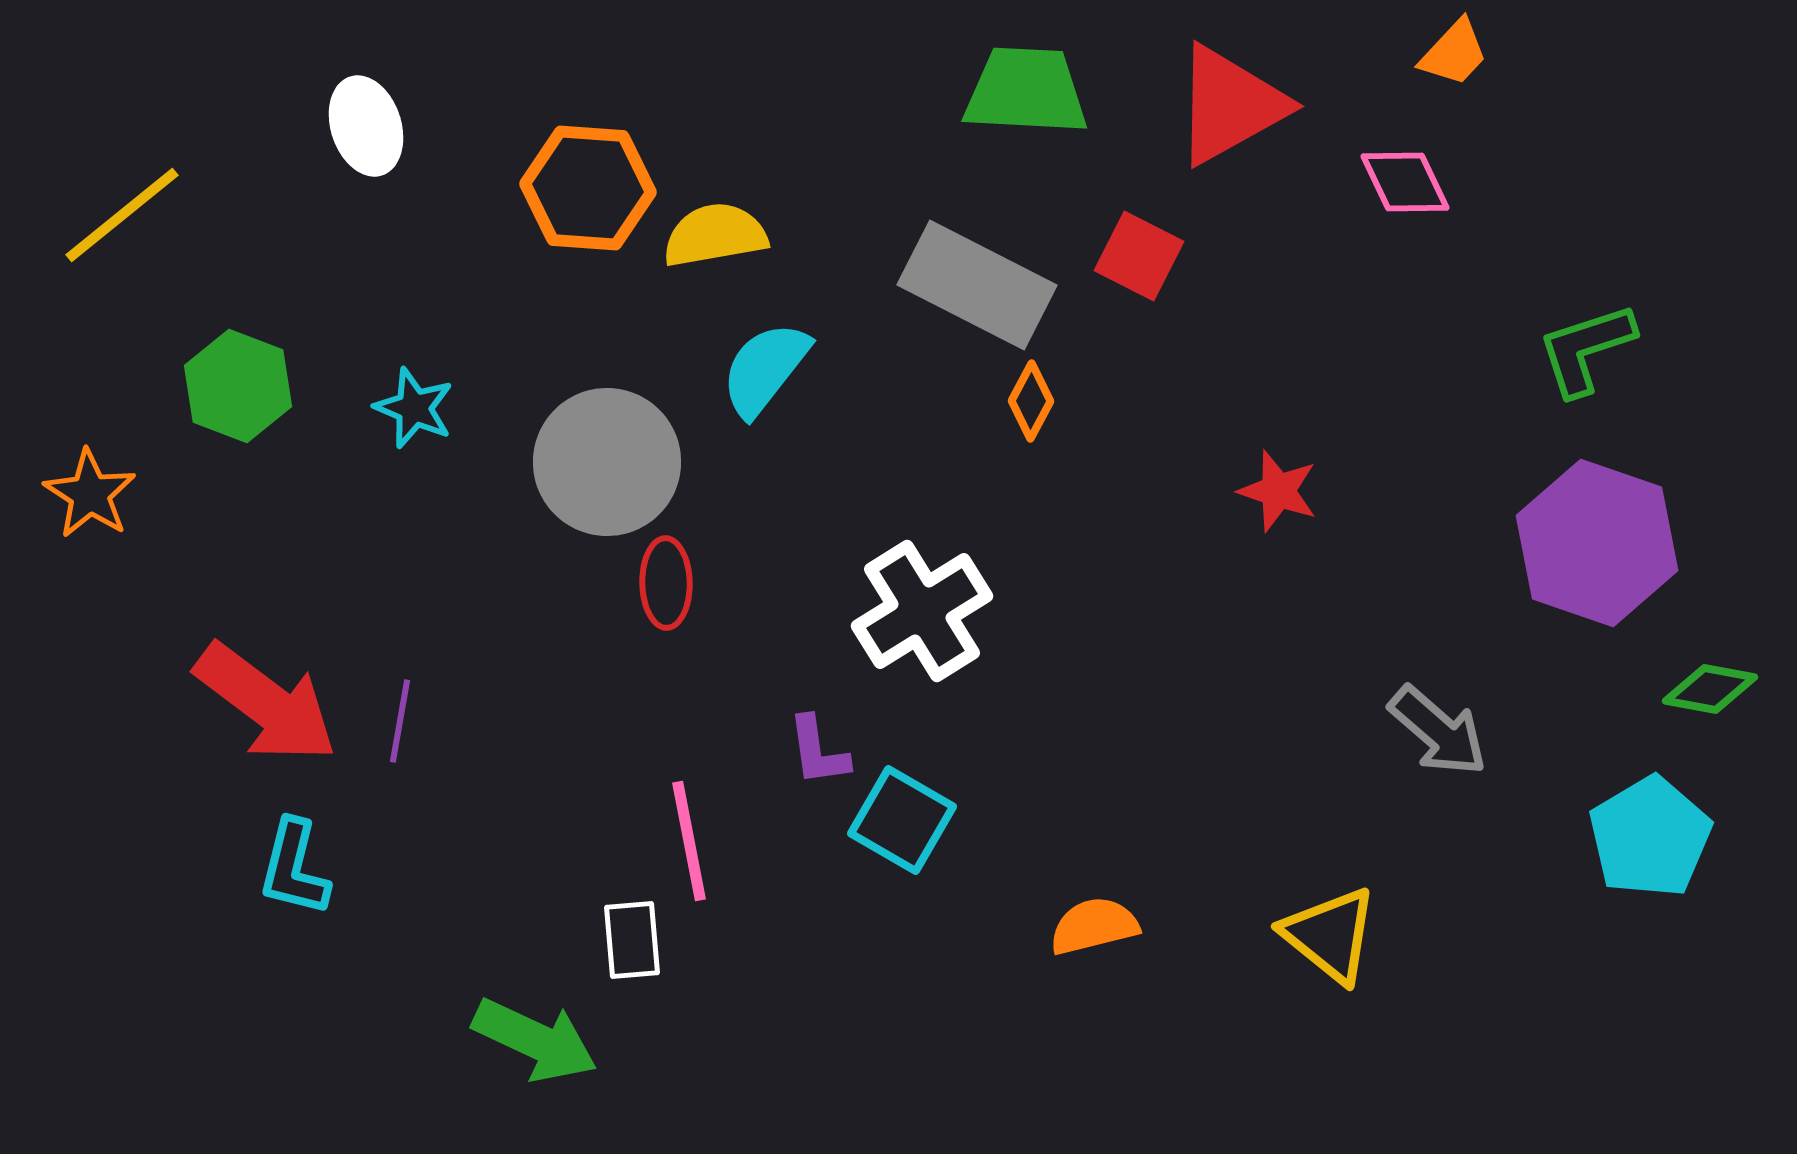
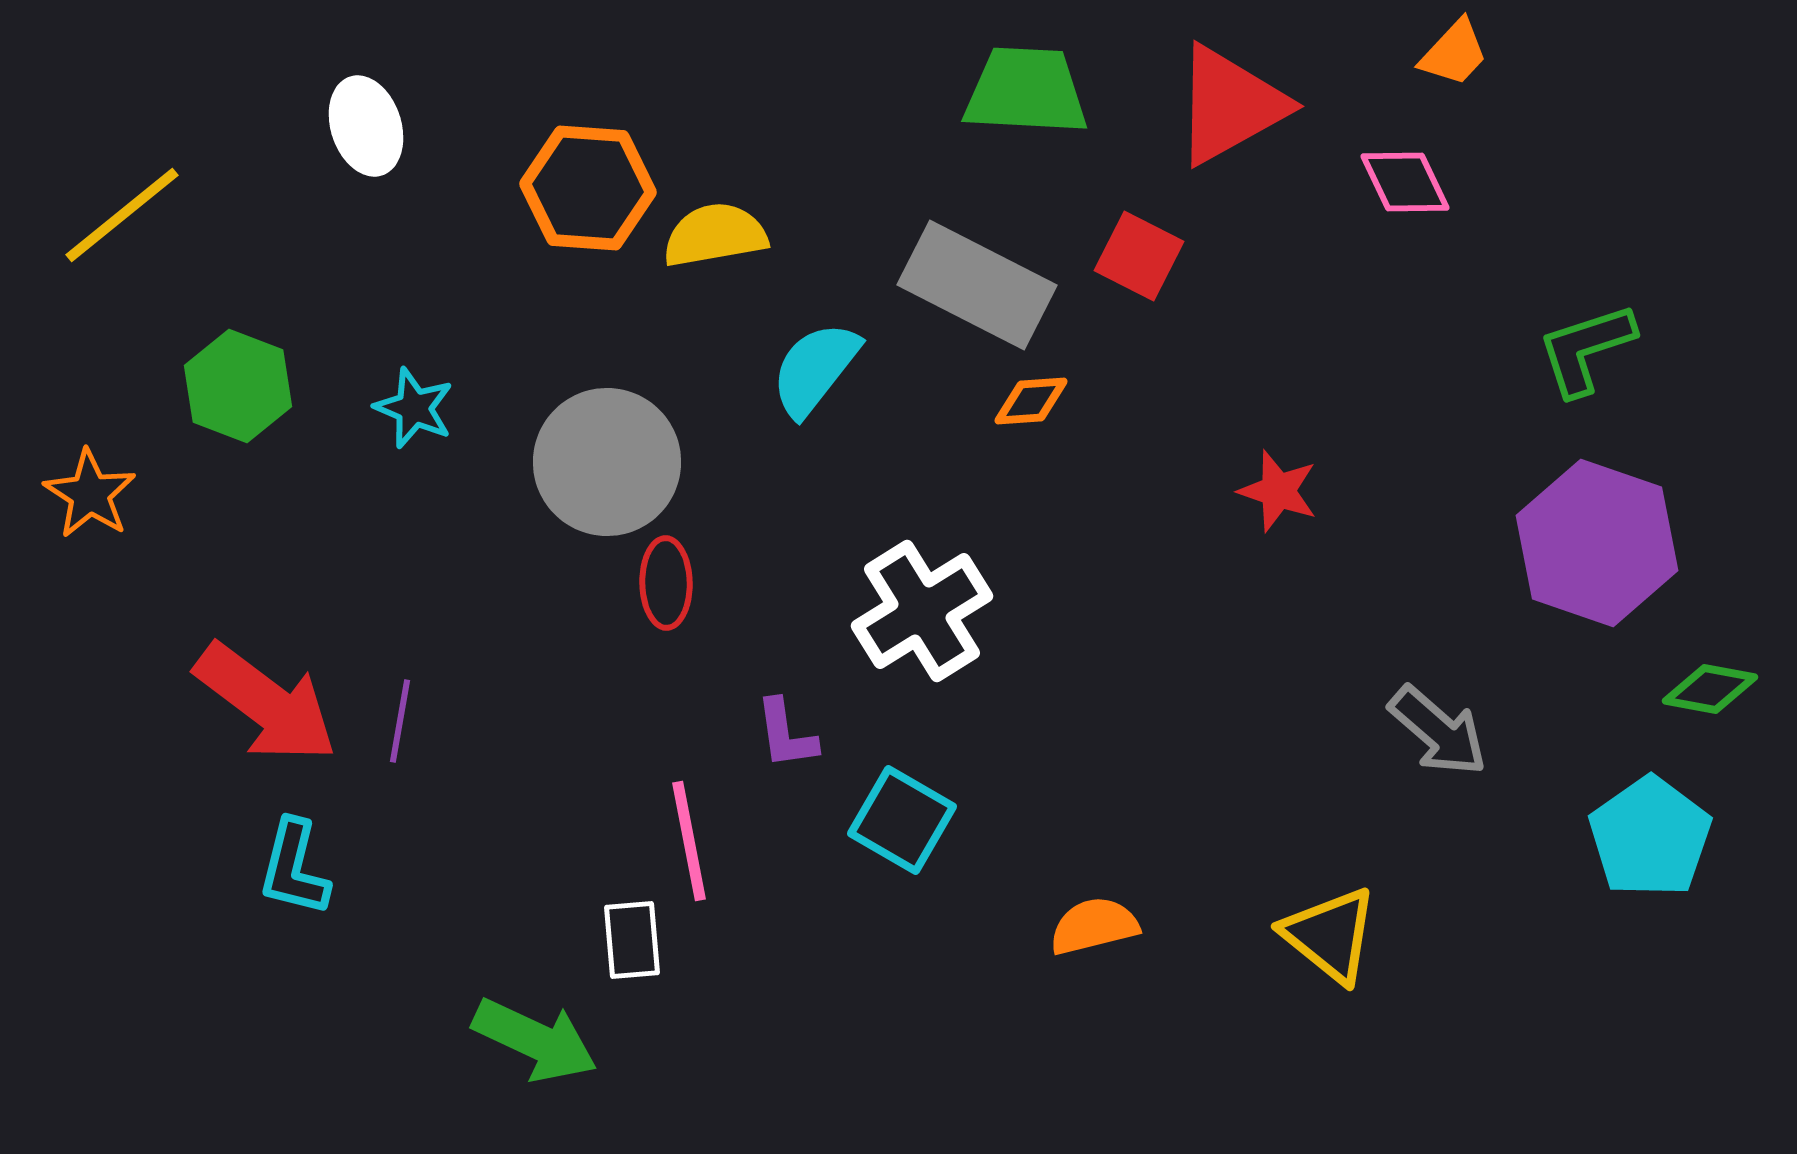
cyan semicircle: moved 50 px right
orange diamond: rotated 58 degrees clockwise
purple L-shape: moved 32 px left, 17 px up
cyan pentagon: rotated 4 degrees counterclockwise
